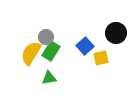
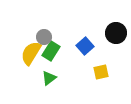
gray circle: moved 2 px left
yellow square: moved 14 px down
green triangle: rotated 28 degrees counterclockwise
